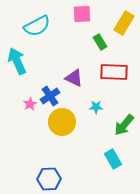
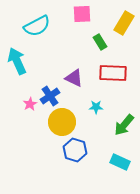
red rectangle: moved 1 px left, 1 px down
cyan rectangle: moved 7 px right, 3 px down; rotated 36 degrees counterclockwise
blue hexagon: moved 26 px right, 29 px up; rotated 20 degrees clockwise
